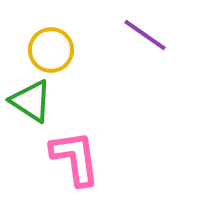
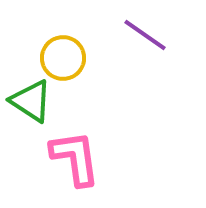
yellow circle: moved 12 px right, 8 px down
